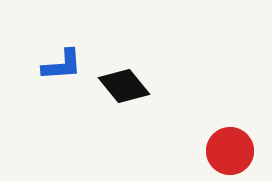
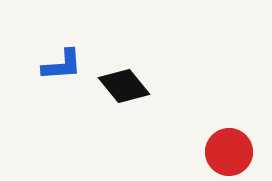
red circle: moved 1 px left, 1 px down
